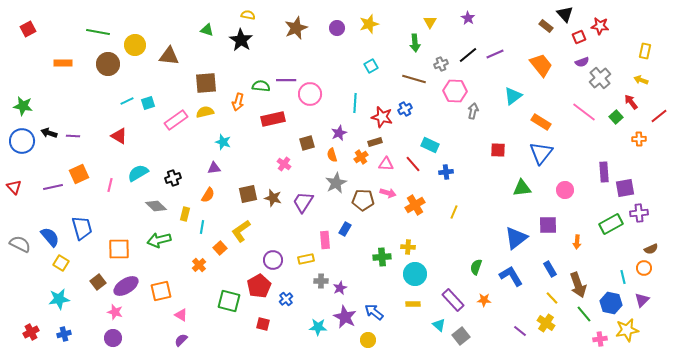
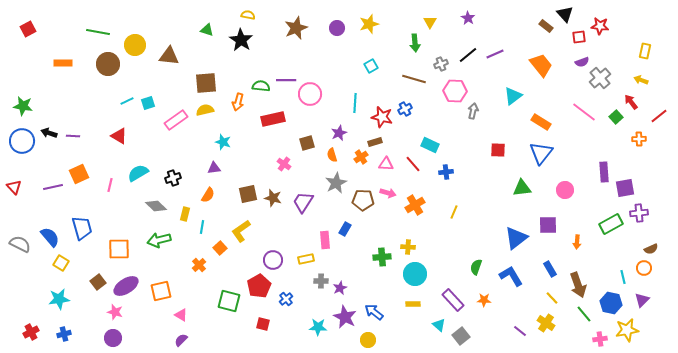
red square at (579, 37): rotated 16 degrees clockwise
yellow semicircle at (205, 112): moved 2 px up
